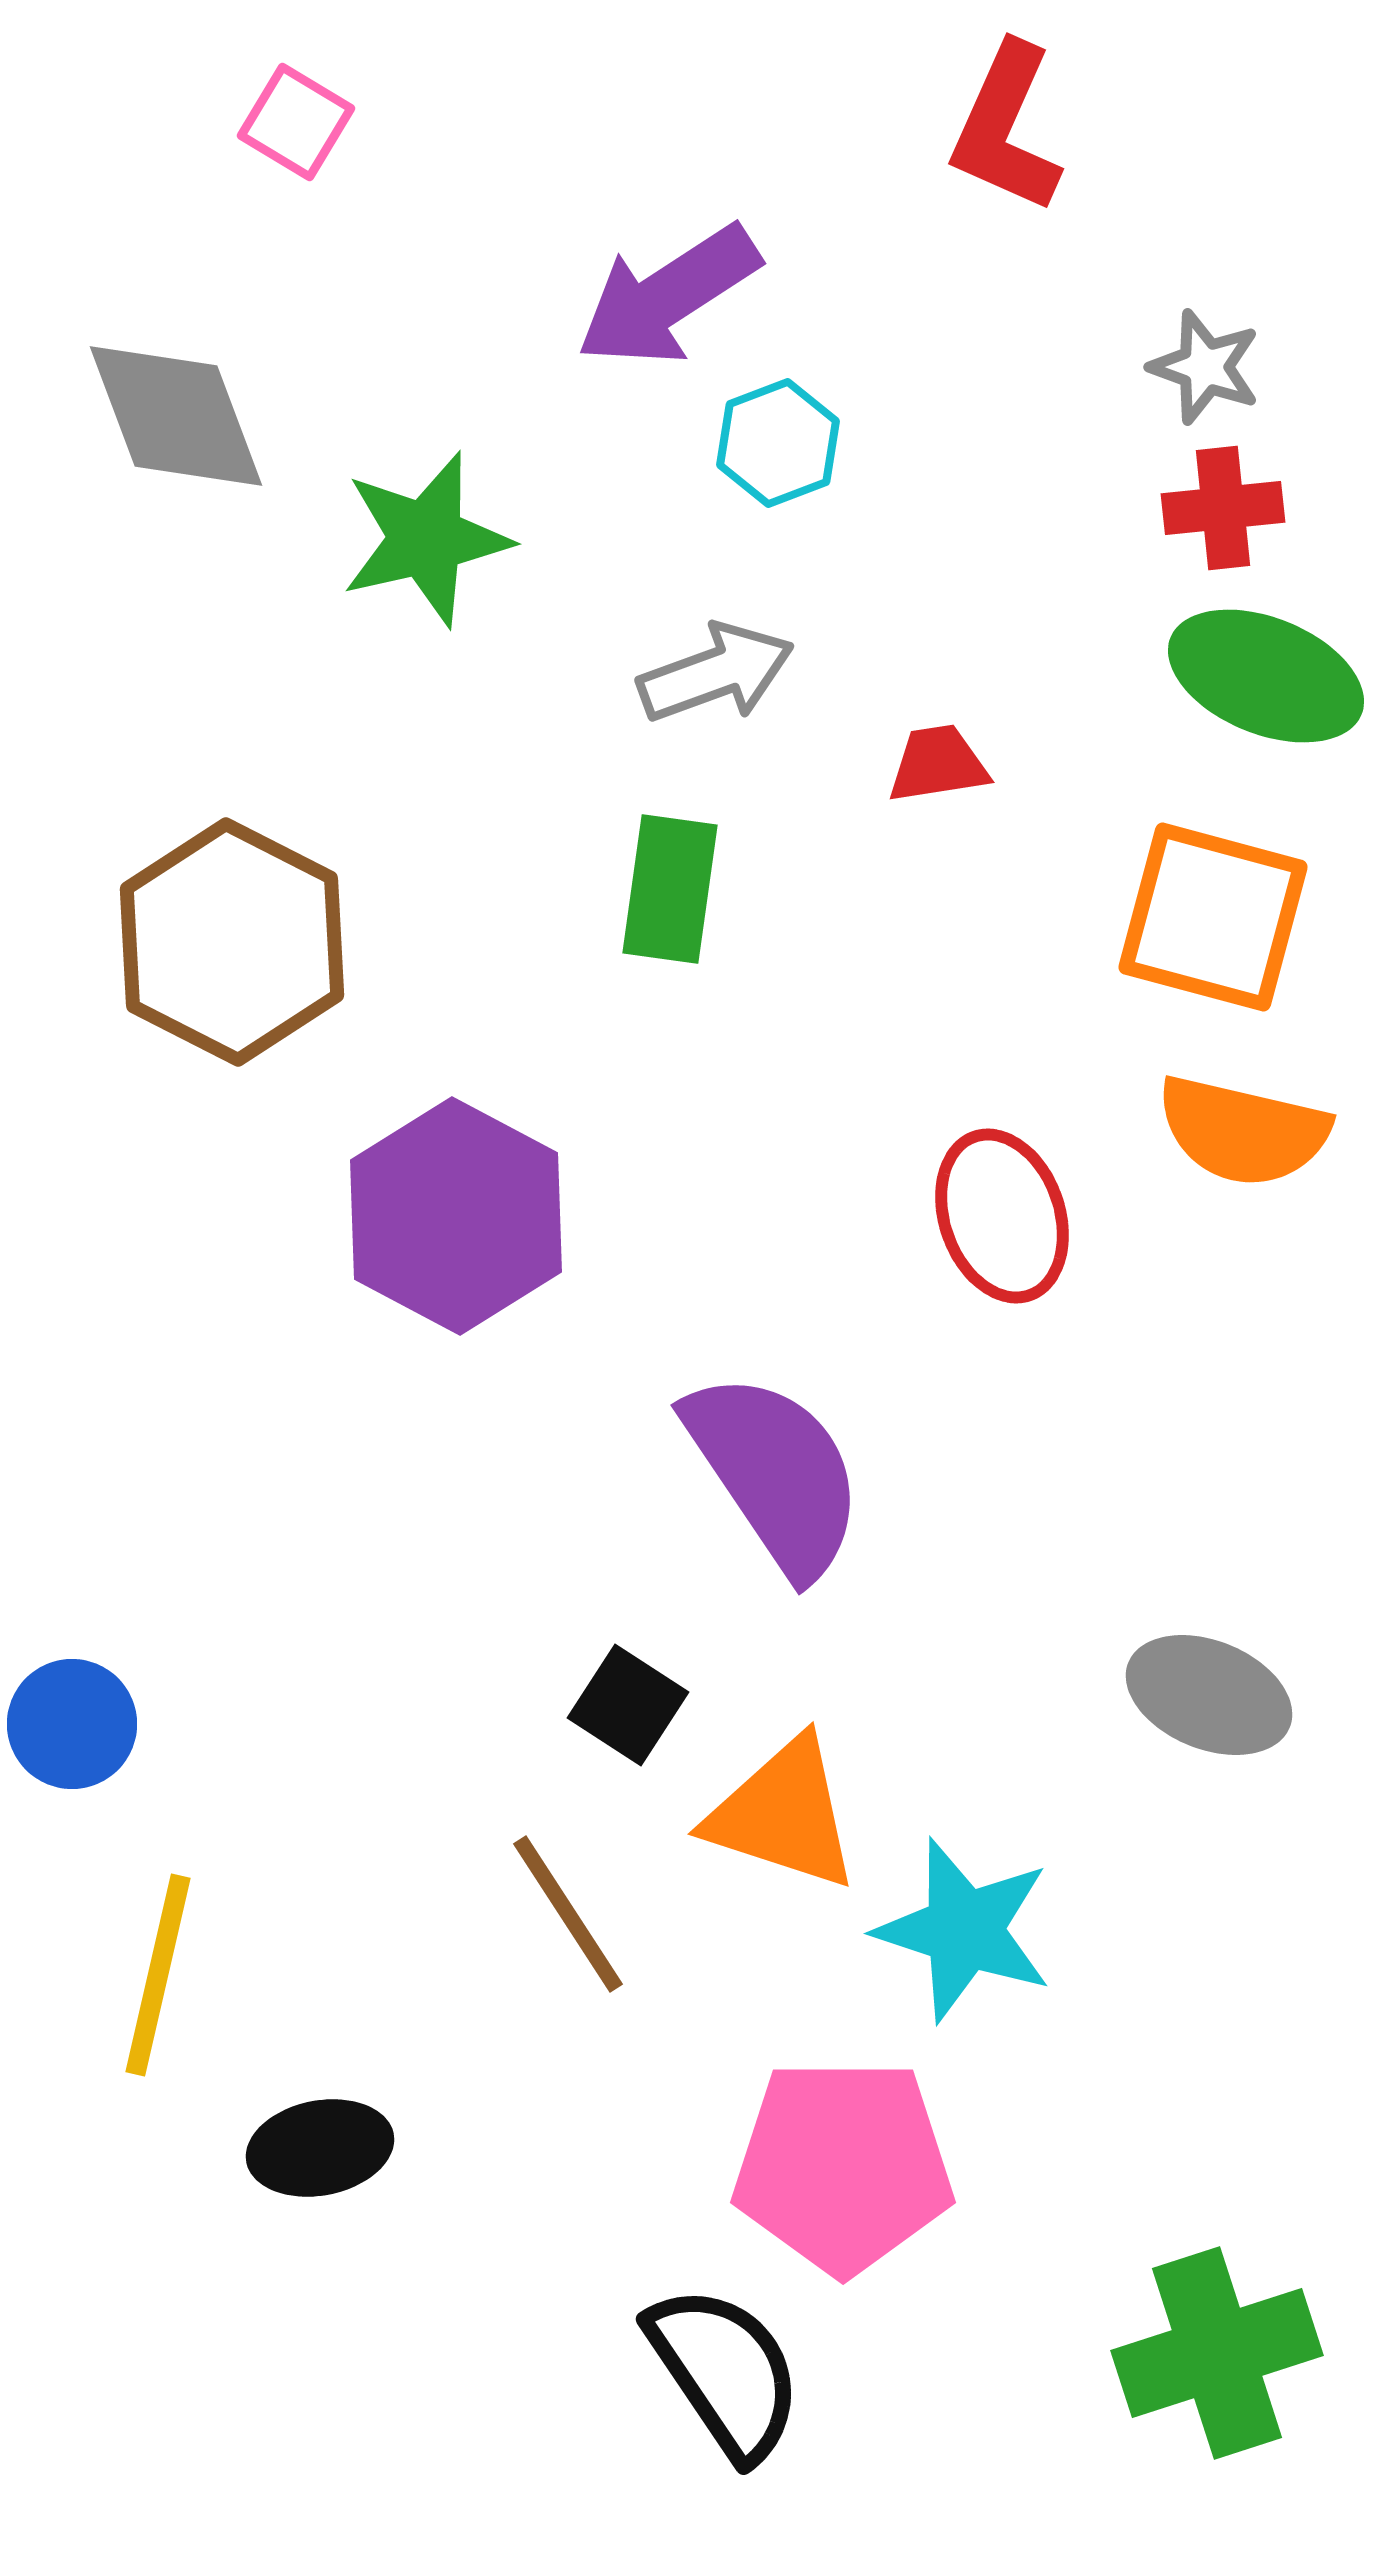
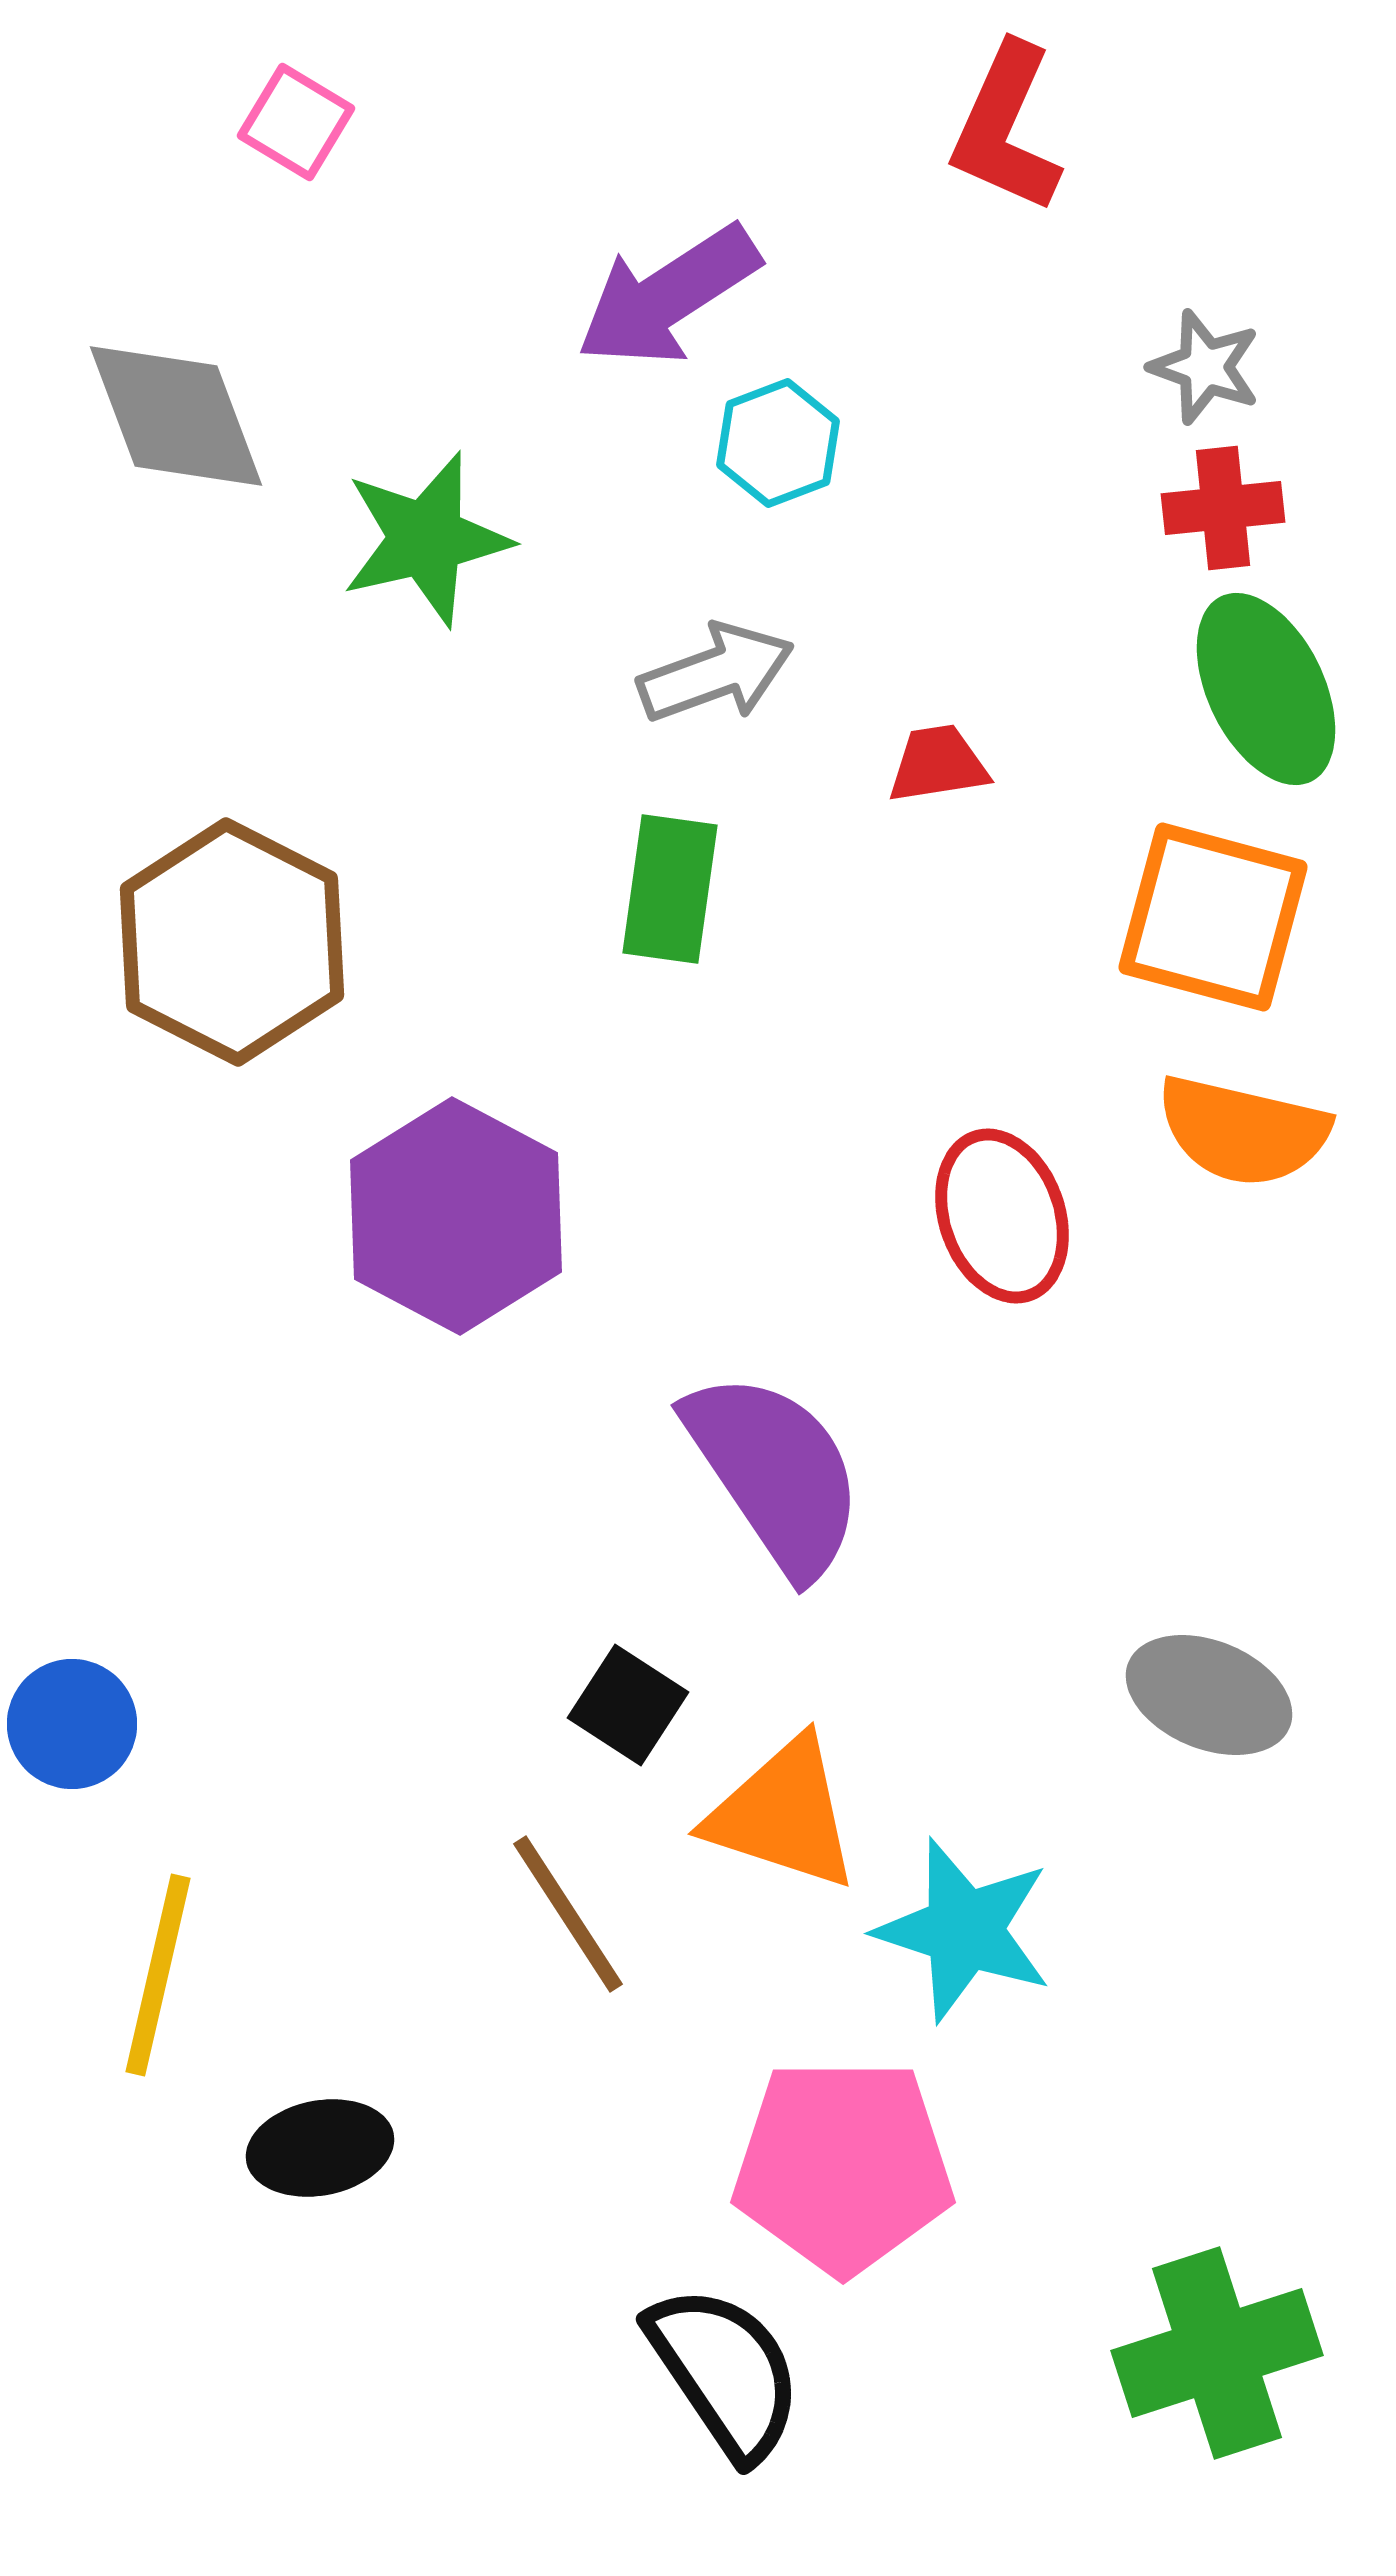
green ellipse: moved 13 px down; rotated 42 degrees clockwise
